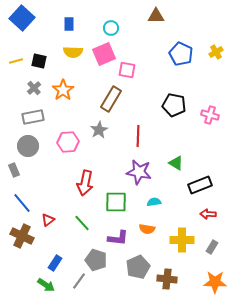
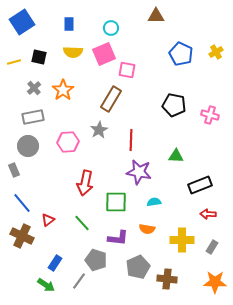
blue square at (22, 18): moved 4 px down; rotated 15 degrees clockwise
yellow line at (16, 61): moved 2 px left, 1 px down
black square at (39, 61): moved 4 px up
red line at (138, 136): moved 7 px left, 4 px down
green triangle at (176, 163): moved 7 px up; rotated 28 degrees counterclockwise
